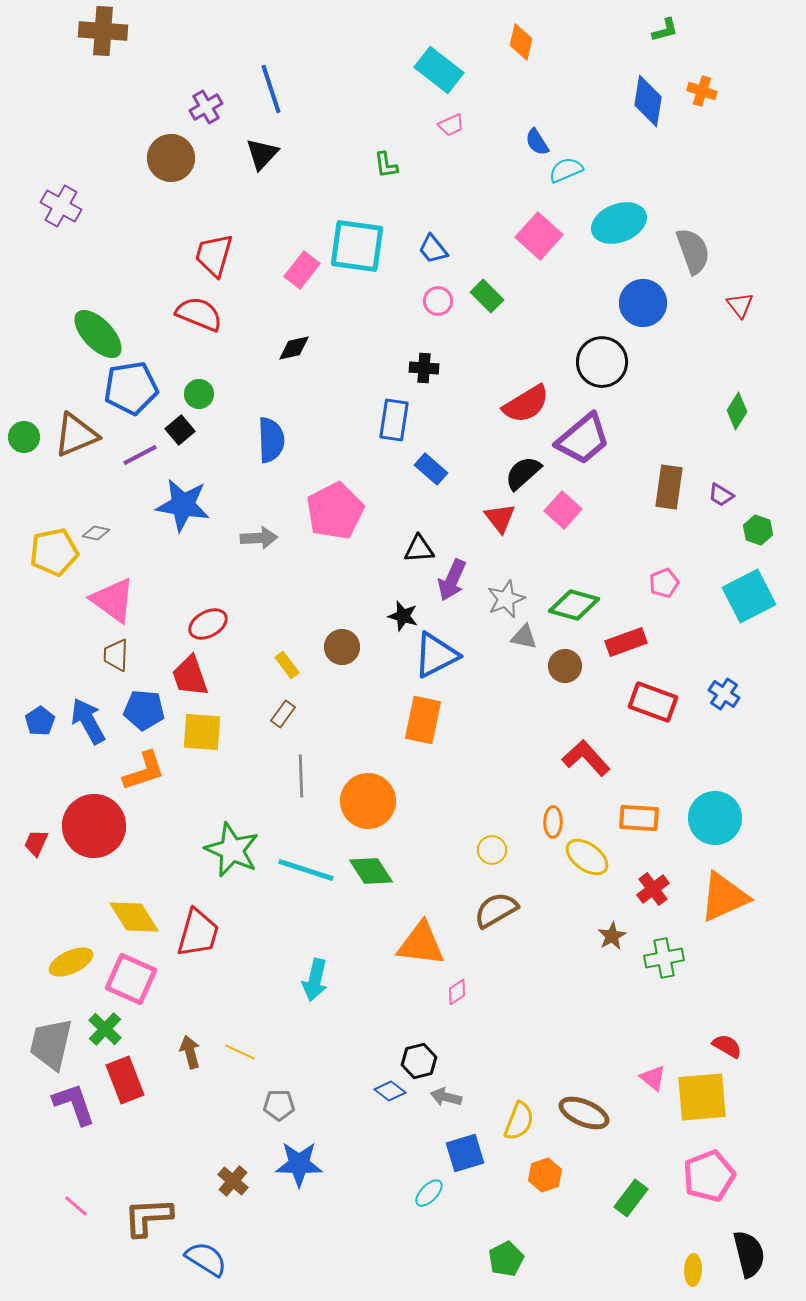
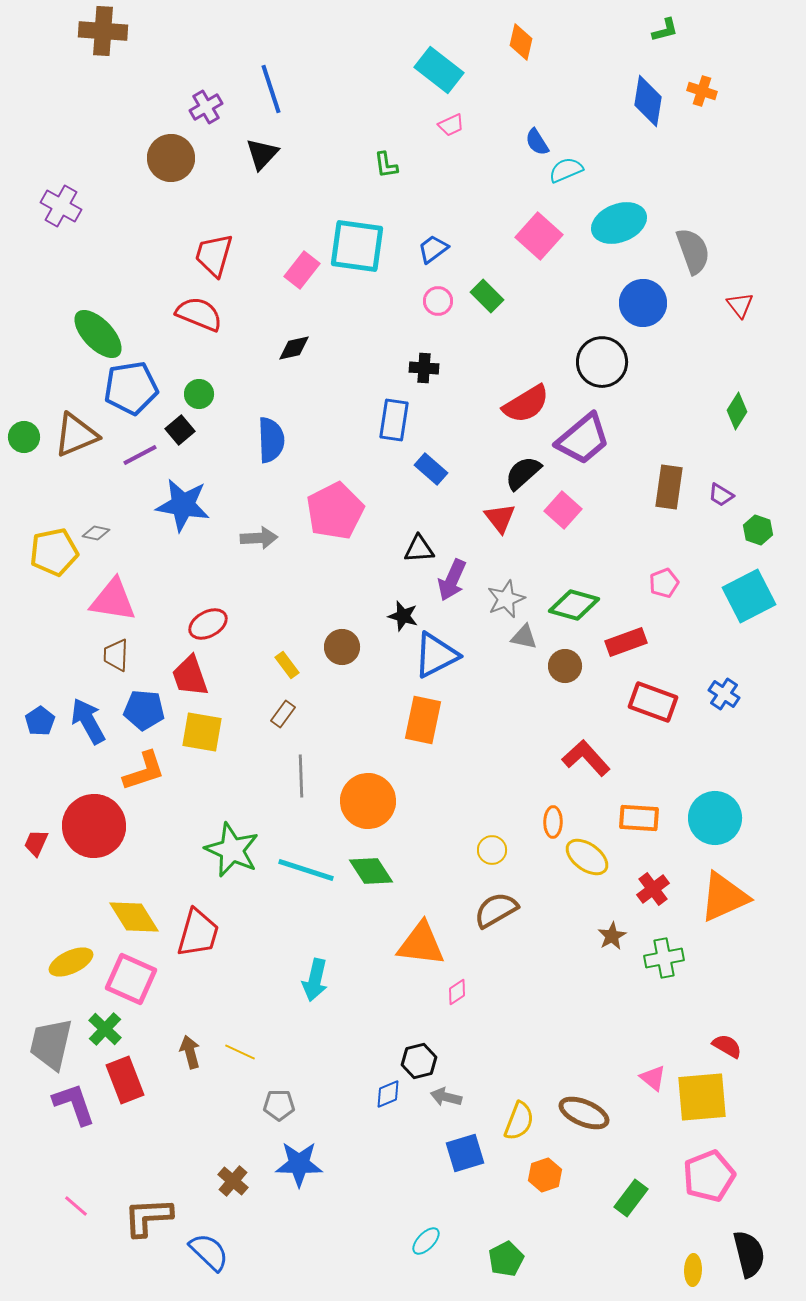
blue trapezoid at (433, 249): rotated 92 degrees clockwise
pink triangle at (113, 600): rotated 27 degrees counterclockwise
yellow square at (202, 732): rotated 6 degrees clockwise
blue diamond at (390, 1091): moved 2 px left, 3 px down; rotated 60 degrees counterclockwise
cyan ellipse at (429, 1193): moved 3 px left, 48 px down
blue semicircle at (206, 1259): moved 3 px right, 7 px up; rotated 12 degrees clockwise
